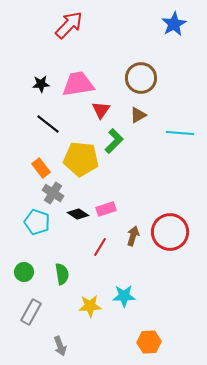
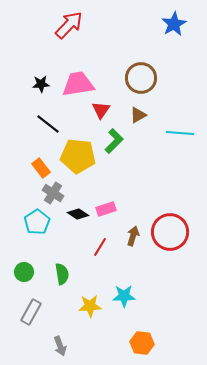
yellow pentagon: moved 3 px left, 3 px up
cyan pentagon: rotated 20 degrees clockwise
orange hexagon: moved 7 px left, 1 px down; rotated 10 degrees clockwise
